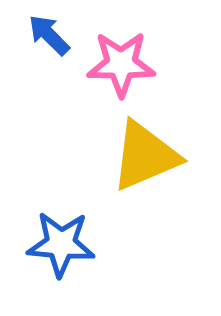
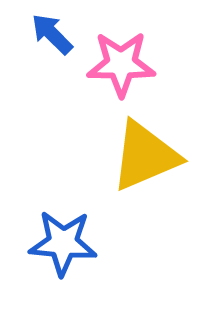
blue arrow: moved 3 px right, 1 px up
blue star: moved 2 px right, 1 px up
